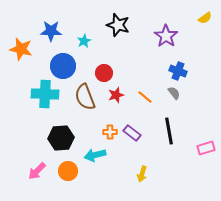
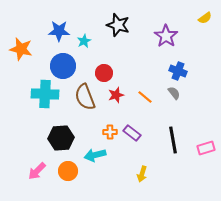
blue star: moved 8 px right
black line: moved 4 px right, 9 px down
